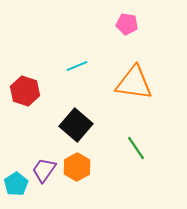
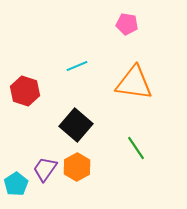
purple trapezoid: moved 1 px right, 1 px up
